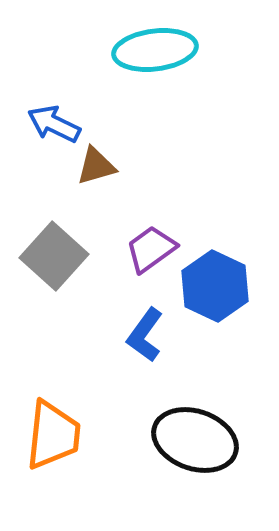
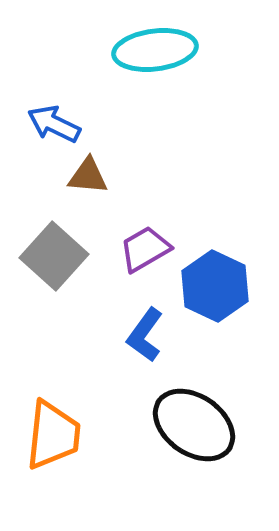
brown triangle: moved 8 px left, 10 px down; rotated 21 degrees clockwise
purple trapezoid: moved 6 px left; rotated 6 degrees clockwise
black ellipse: moved 1 px left, 15 px up; rotated 16 degrees clockwise
